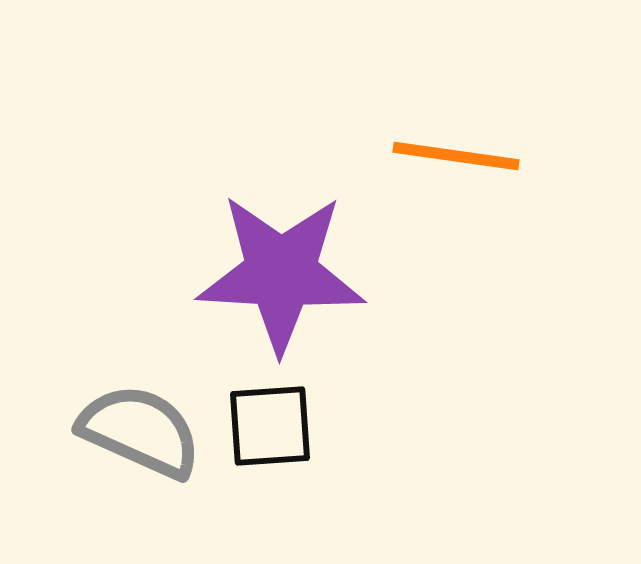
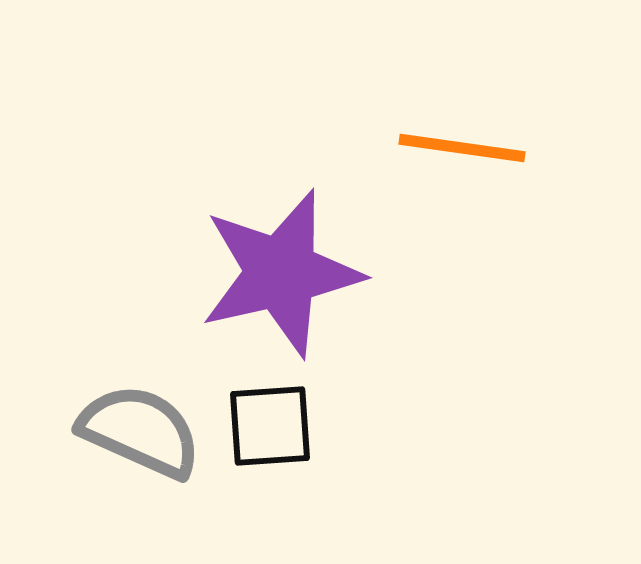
orange line: moved 6 px right, 8 px up
purple star: rotated 16 degrees counterclockwise
